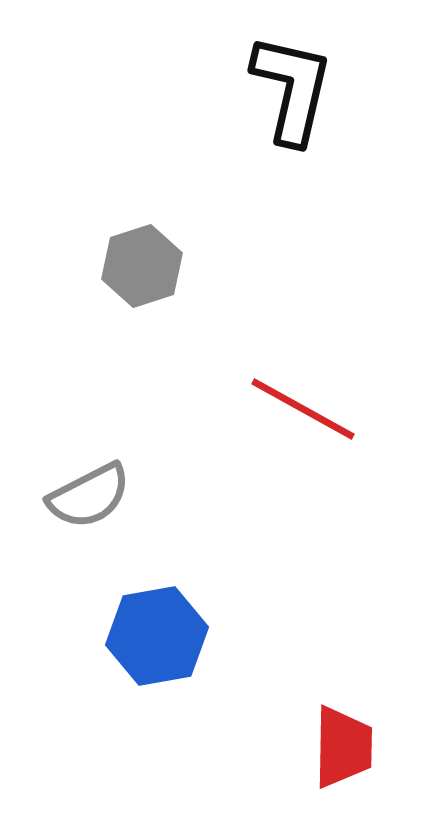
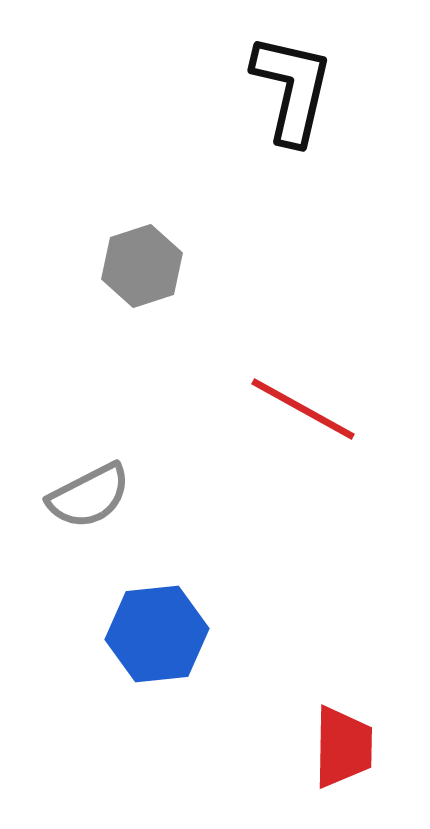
blue hexagon: moved 2 px up; rotated 4 degrees clockwise
